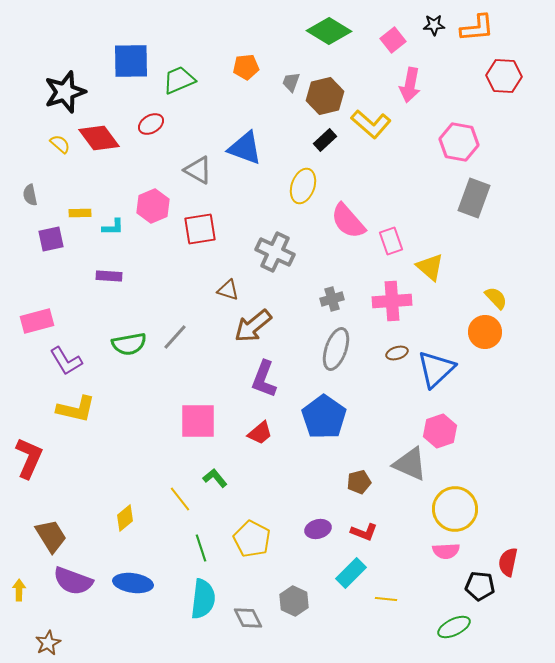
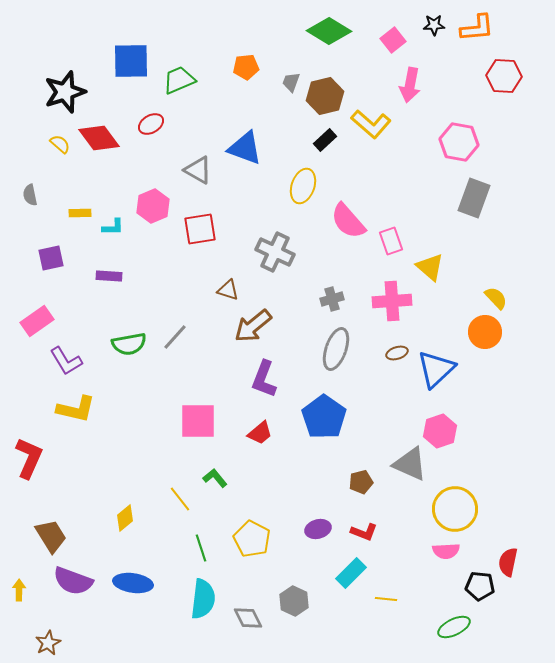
purple square at (51, 239): moved 19 px down
pink rectangle at (37, 321): rotated 20 degrees counterclockwise
brown pentagon at (359, 482): moved 2 px right
